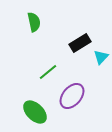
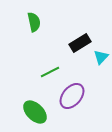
green line: moved 2 px right; rotated 12 degrees clockwise
